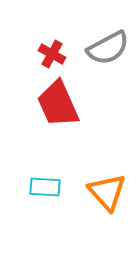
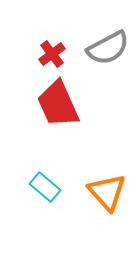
red cross: rotated 24 degrees clockwise
cyan rectangle: rotated 36 degrees clockwise
